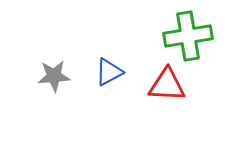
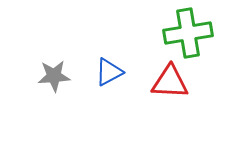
green cross: moved 3 px up
red triangle: moved 3 px right, 3 px up
